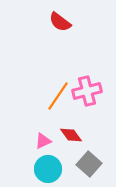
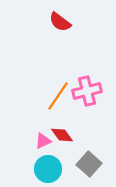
red diamond: moved 9 px left
